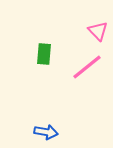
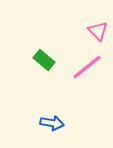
green rectangle: moved 6 px down; rotated 55 degrees counterclockwise
blue arrow: moved 6 px right, 9 px up
